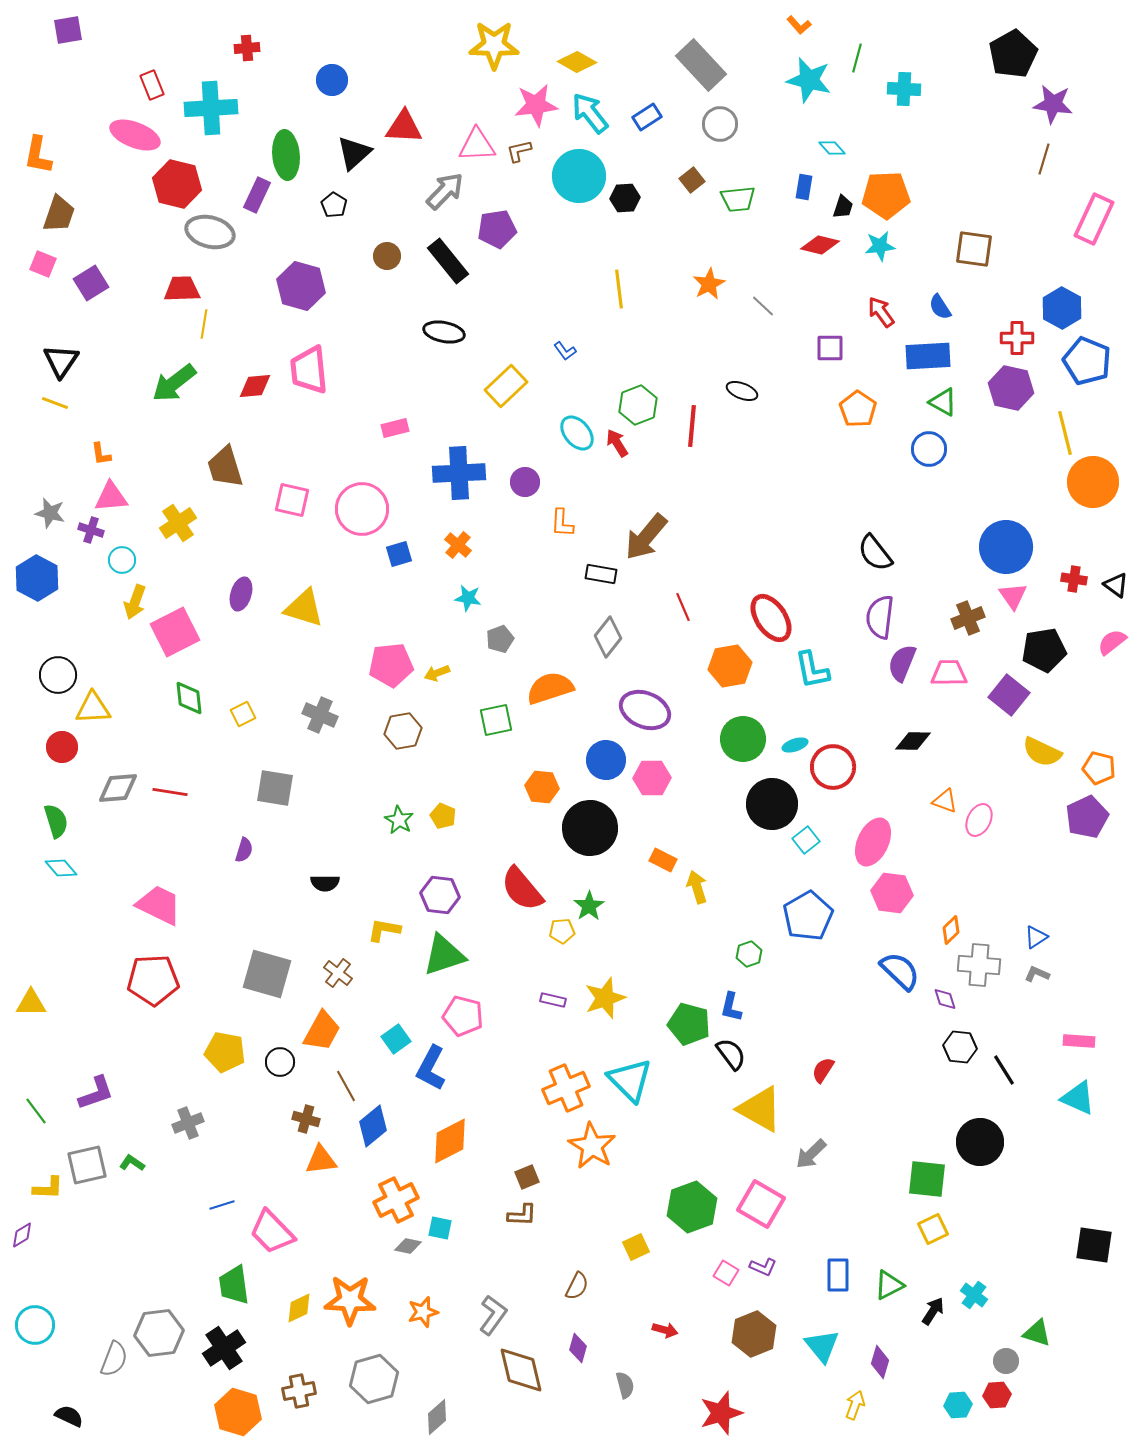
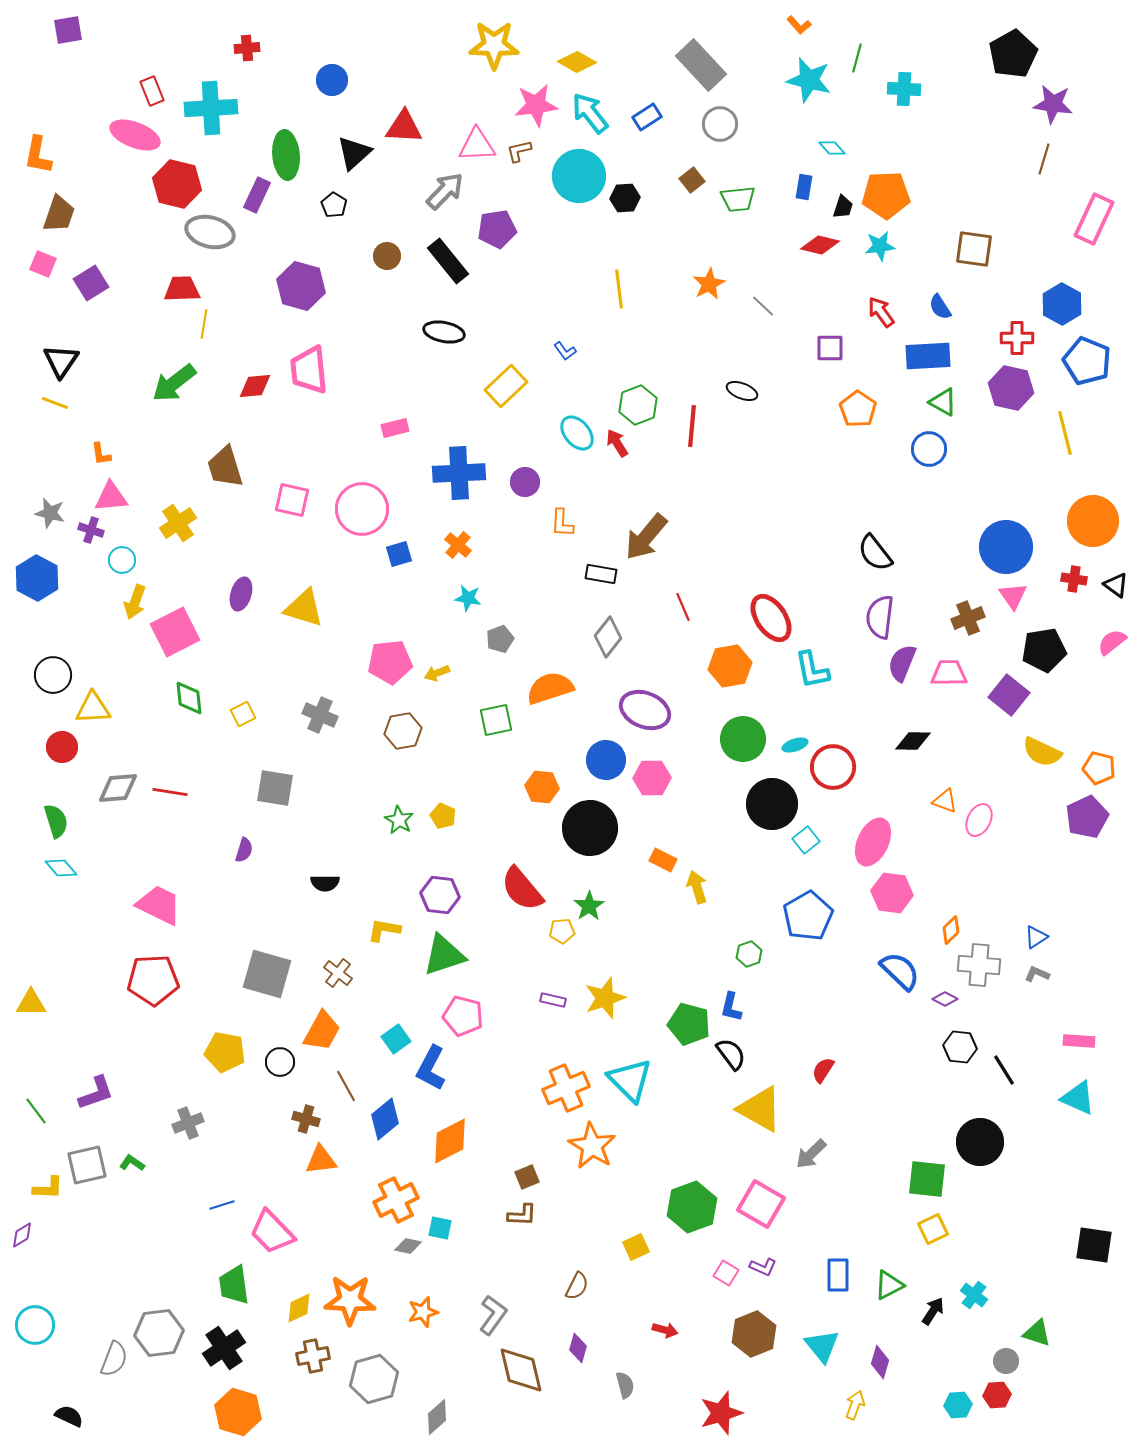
red rectangle at (152, 85): moved 6 px down
blue hexagon at (1062, 308): moved 4 px up
orange circle at (1093, 482): moved 39 px down
pink pentagon at (391, 665): moved 1 px left, 3 px up
black circle at (58, 675): moved 5 px left
purple diamond at (945, 999): rotated 45 degrees counterclockwise
blue diamond at (373, 1126): moved 12 px right, 7 px up
brown cross at (299, 1391): moved 14 px right, 35 px up
